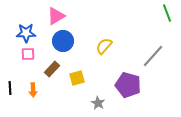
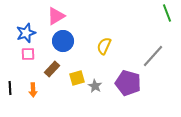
blue star: rotated 18 degrees counterclockwise
yellow semicircle: rotated 18 degrees counterclockwise
purple pentagon: moved 2 px up
gray star: moved 3 px left, 17 px up
